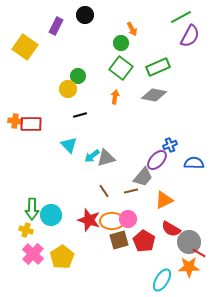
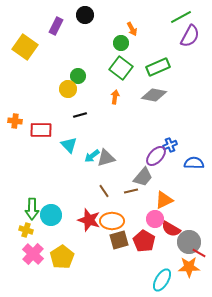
red rectangle at (31, 124): moved 10 px right, 6 px down
purple ellipse at (157, 160): moved 1 px left, 4 px up
pink circle at (128, 219): moved 27 px right
